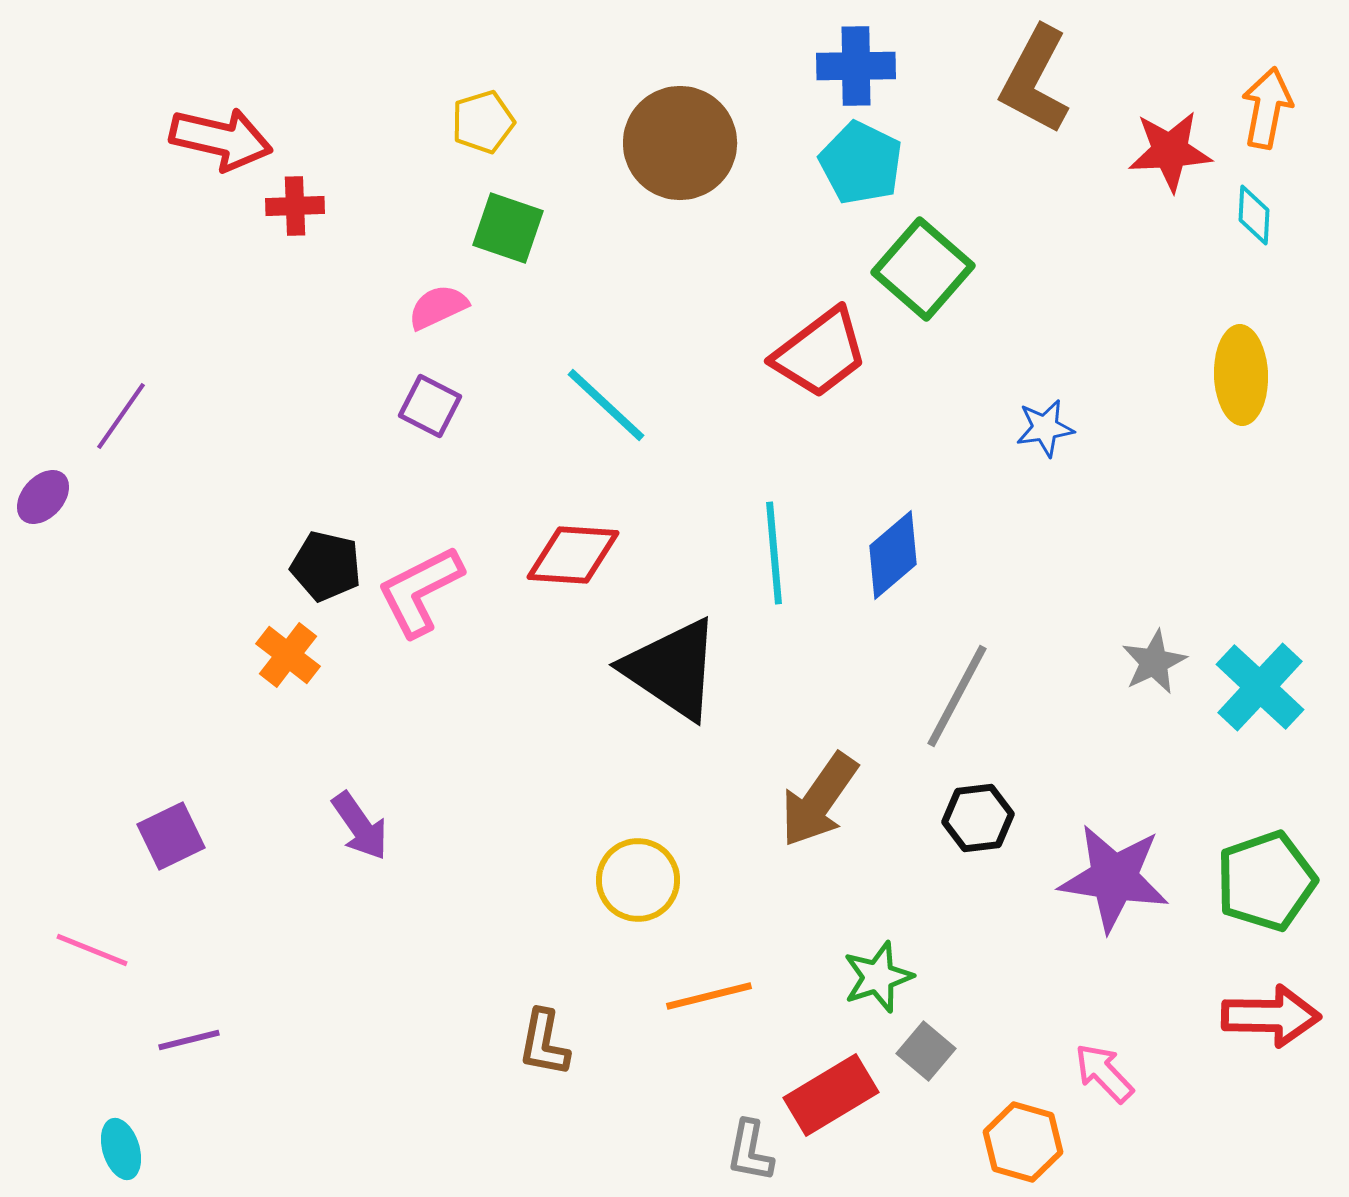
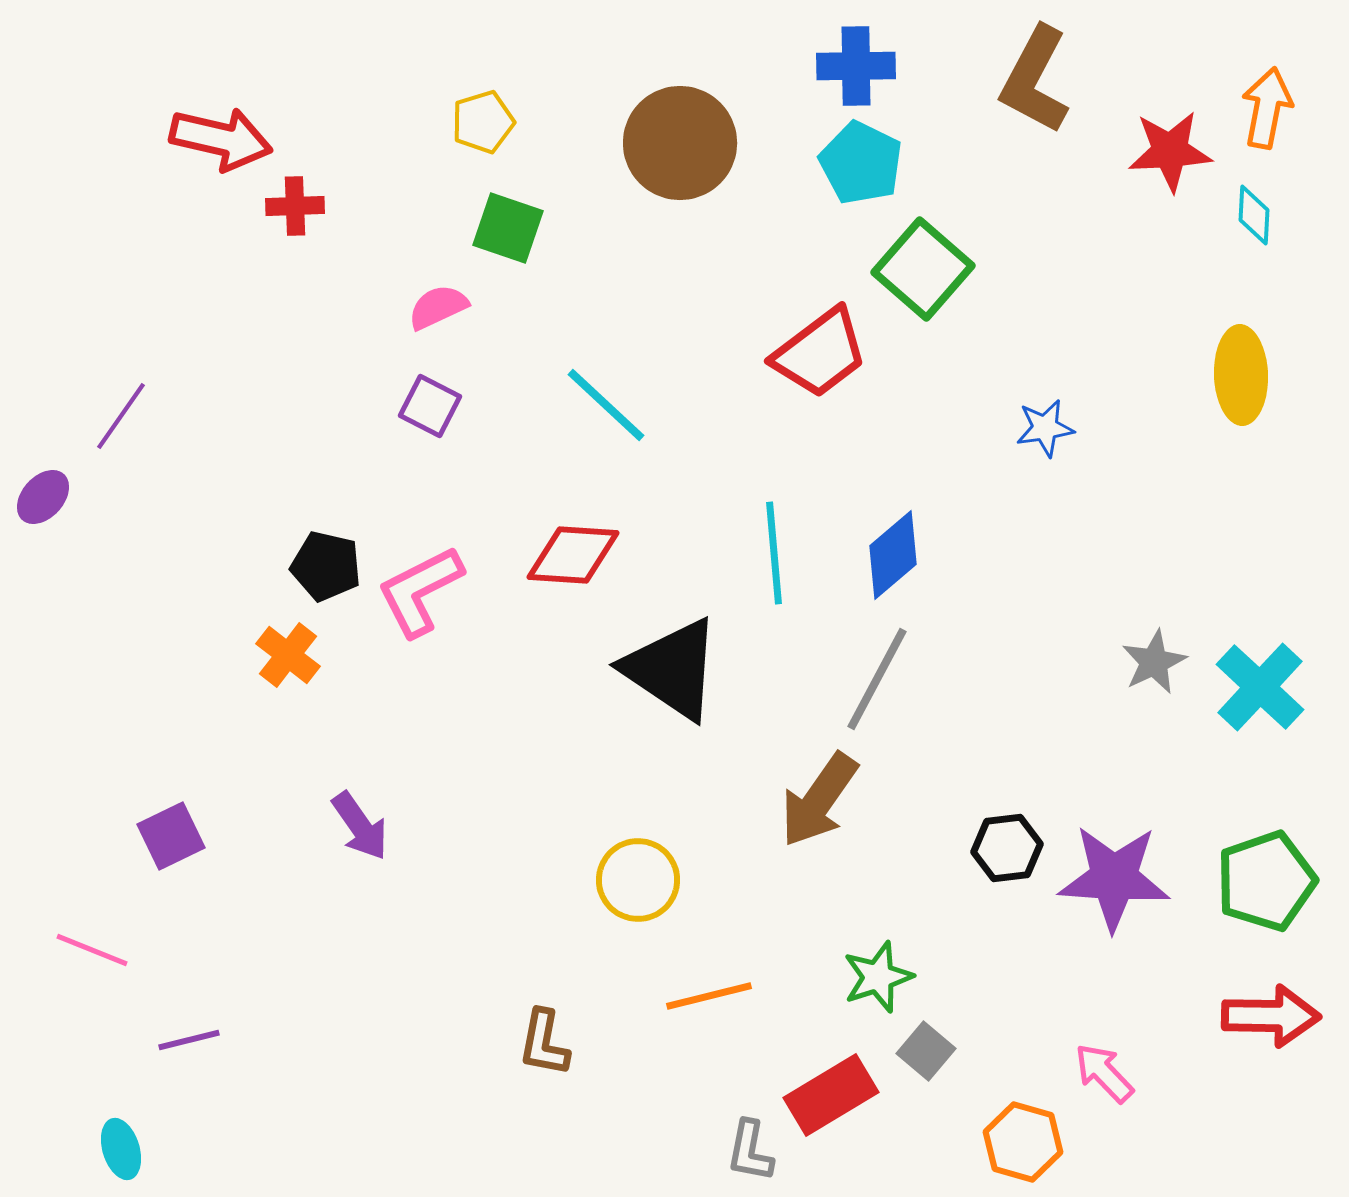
gray line at (957, 696): moved 80 px left, 17 px up
black hexagon at (978, 818): moved 29 px right, 30 px down
purple star at (1114, 878): rotated 5 degrees counterclockwise
